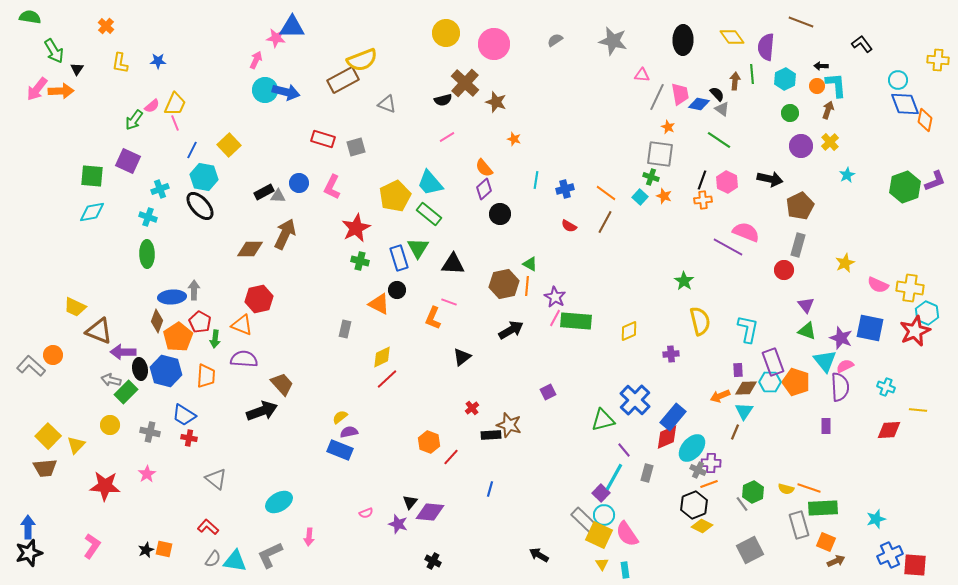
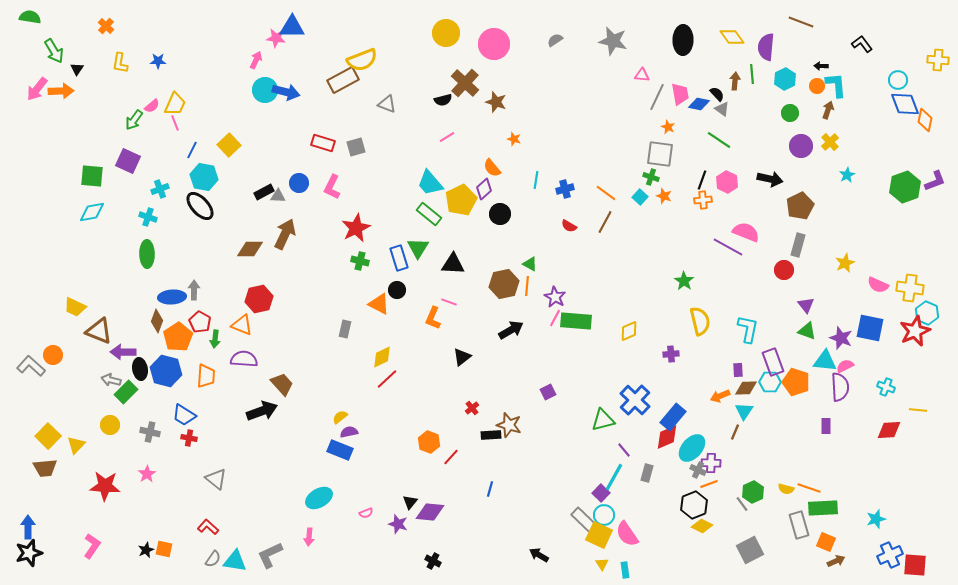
red rectangle at (323, 139): moved 4 px down
orange semicircle at (484, 168): moved 8 px right
yellow pentagon at (395, 196): moved 66 px right, 4 px down
cyan triangle at (825, 361): rotated 45 degrees counterclockwise
cyan ellipse at (279, 502): moved 40 px right, 4 px up
